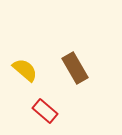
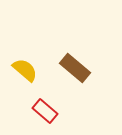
brown rectangle: rotated 20 degrees counterclockwise
